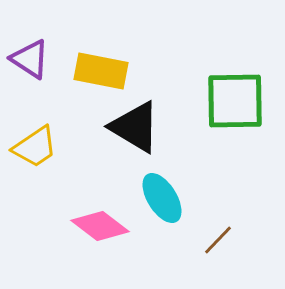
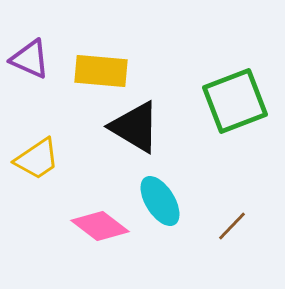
purple triangle: rotated 9 degrees counterclockwise
yellow rectangle: rotated 6 degrees counterclockwise
green square: rotated 20 degrees counterclockwise
yellow trapezoid: moved 2 px right, 12 px down
cyan ellipse: moved 2 px left, 3 px down
brown line: moved 14 px right, 14 px up
